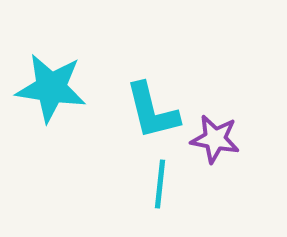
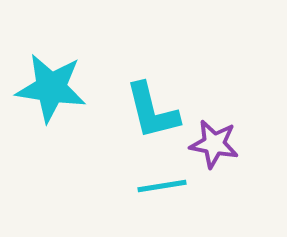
purple star: moved 1 px left, 5 px down
cyan line: moved 2 px right, 2 px down; rotated 75 degrees clockwise
